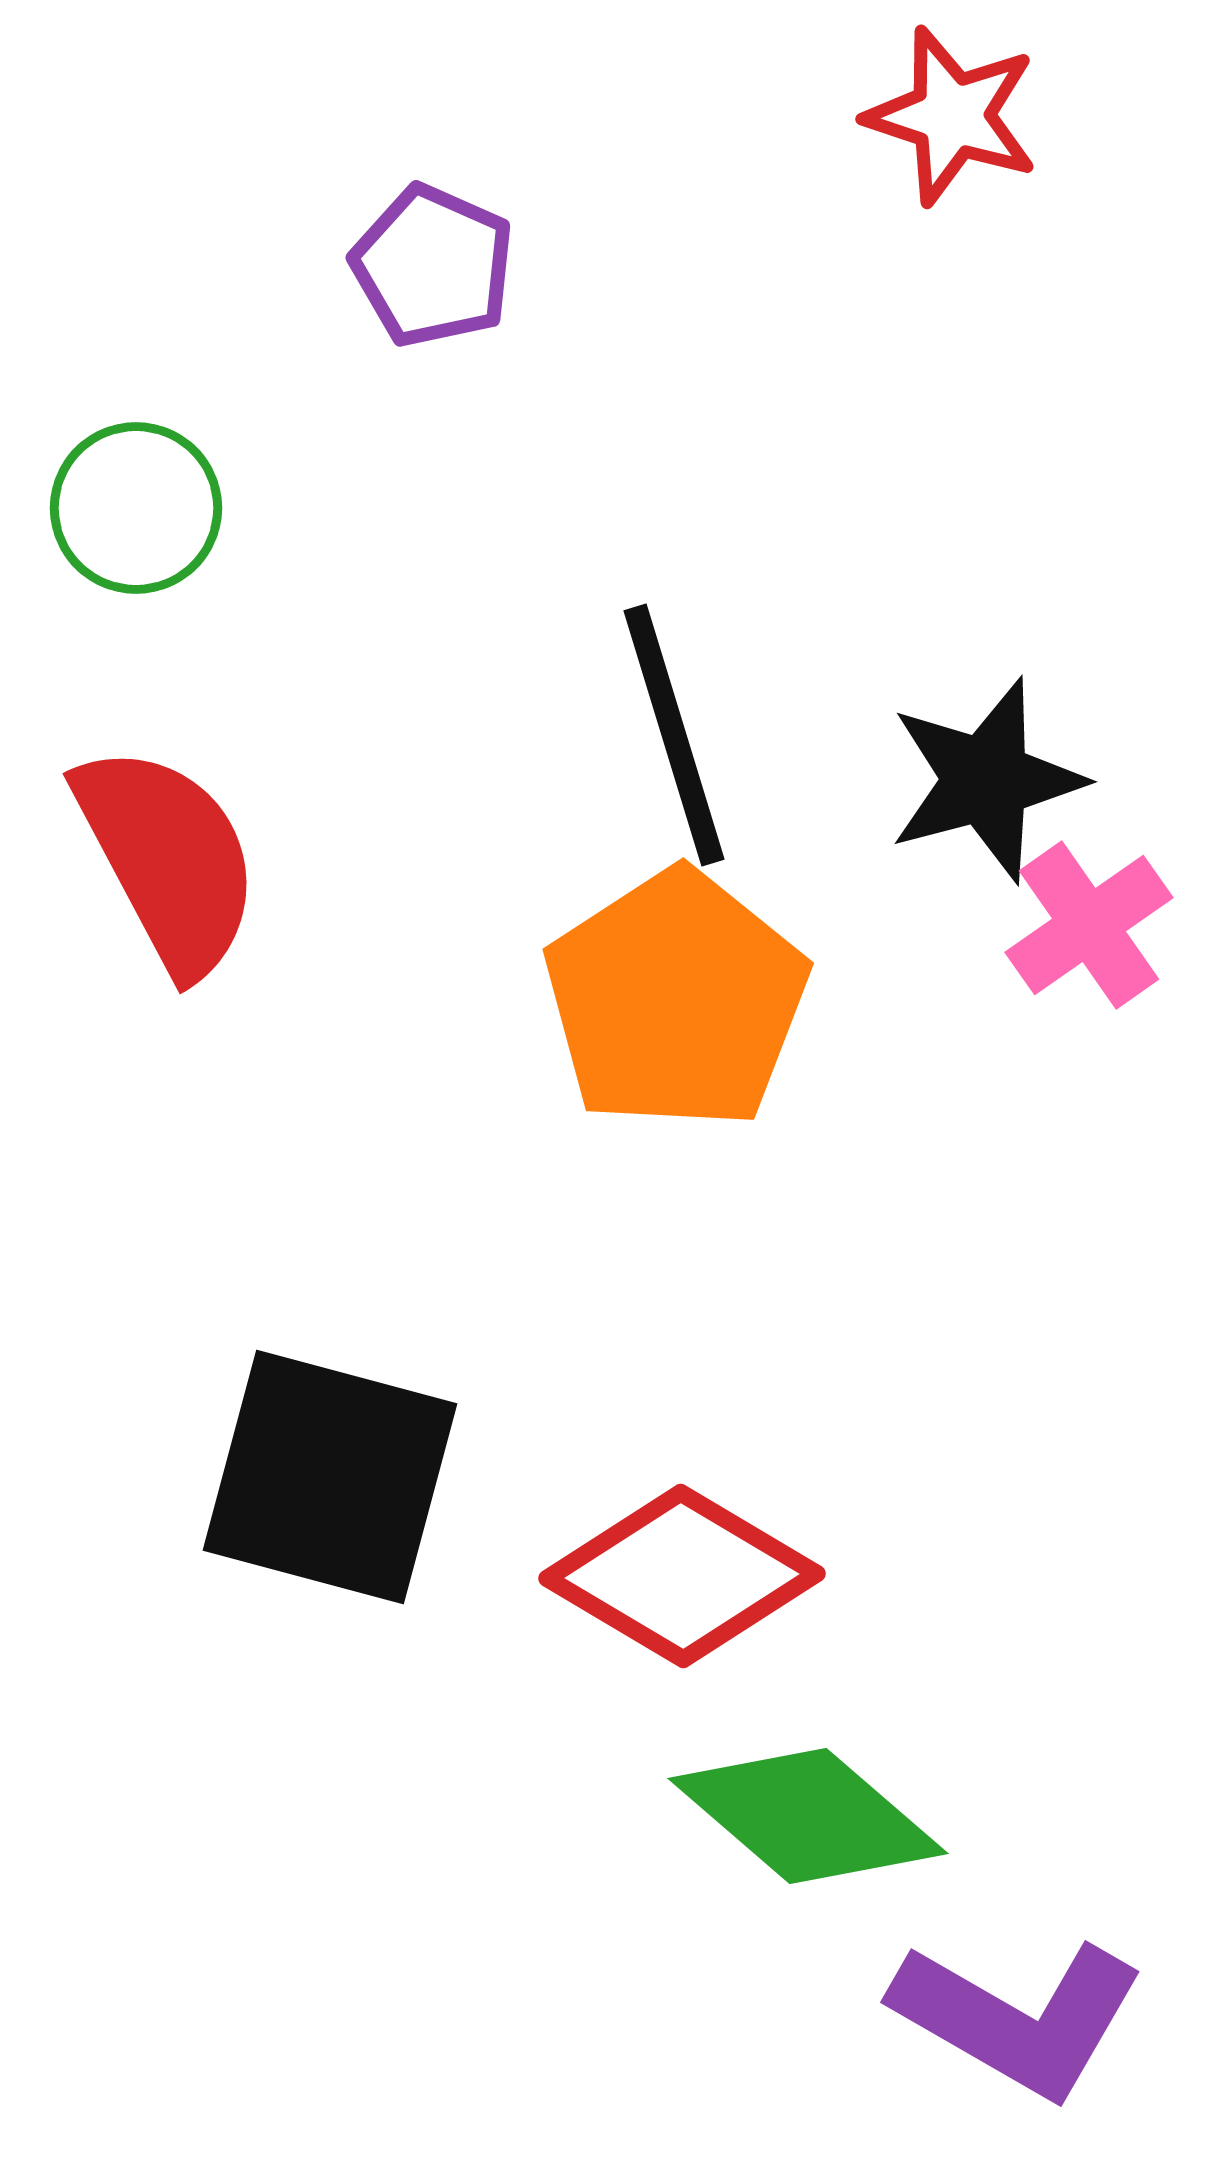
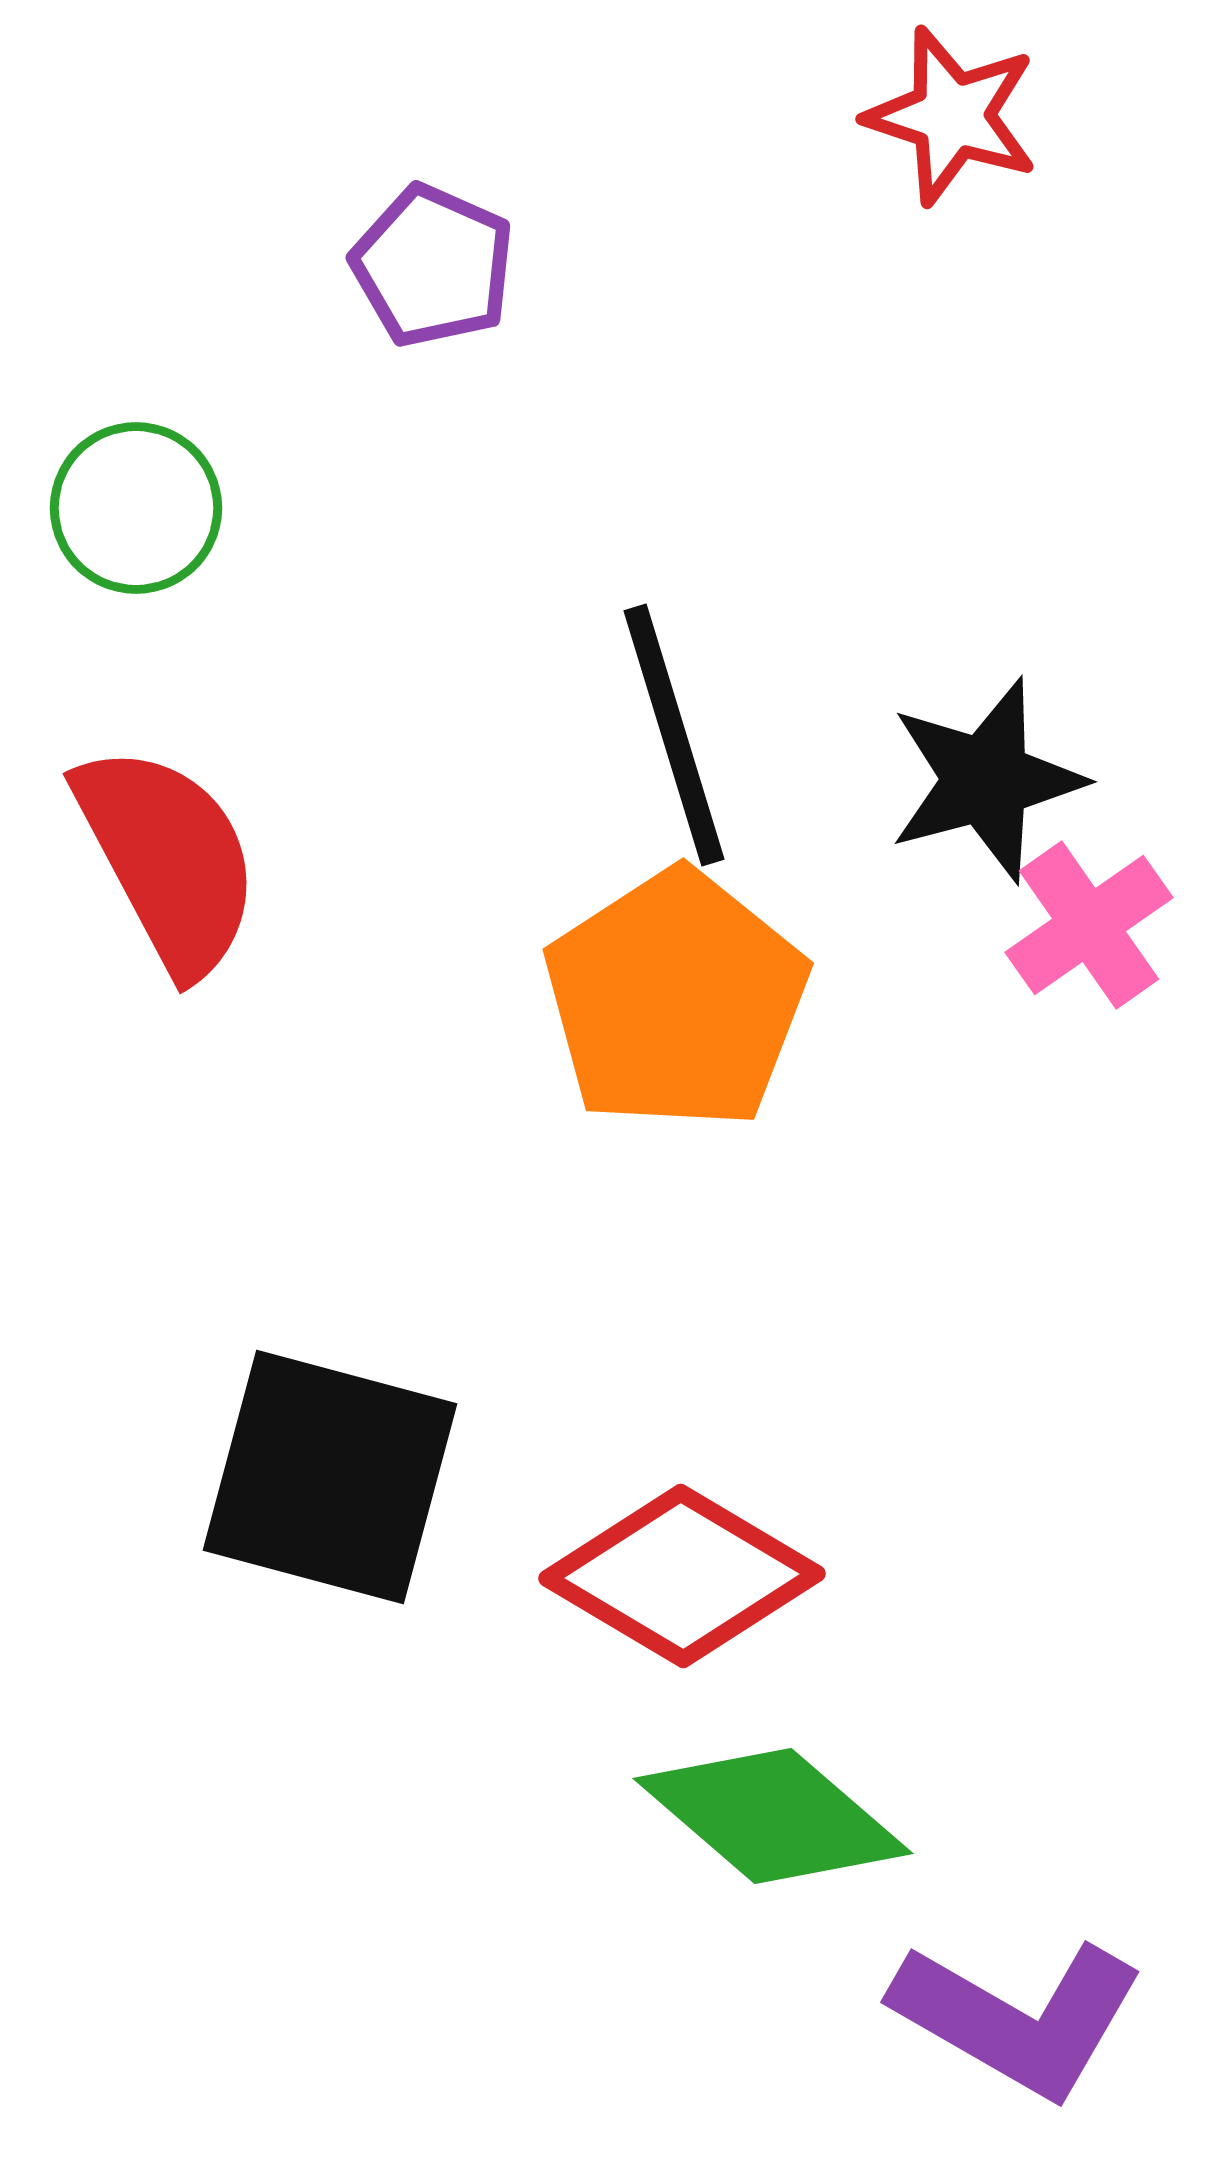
green diamond: moved 35 px left
